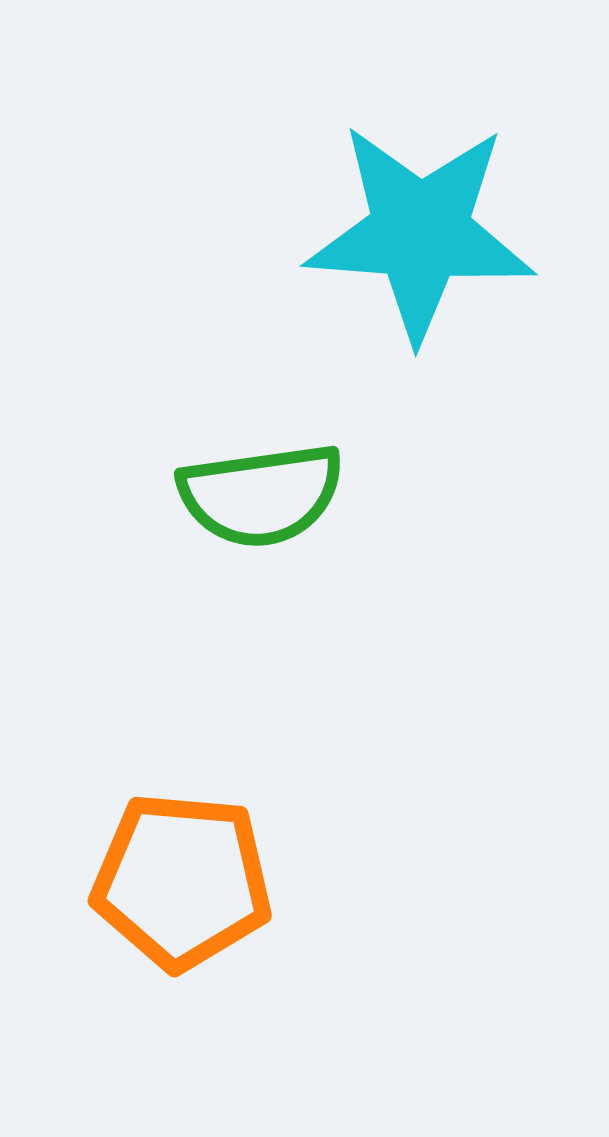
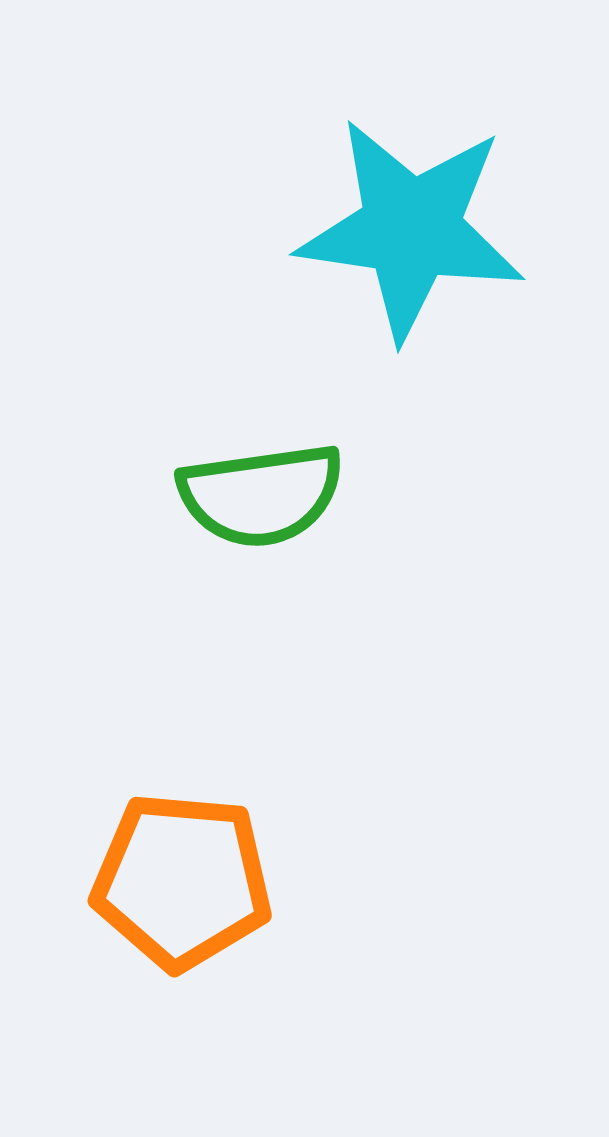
cyan star: moved 9 px left, 3 px up; rotated 4 degrees clockwise
